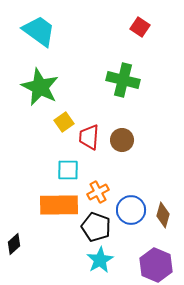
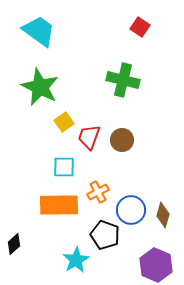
red trapezoid: rotated 16 degrees clockwise
cyan square: moved 4 px left, 3 px up
black pentagon: moved 9 px right, 8 px down
cyan star: moved 24 px left
